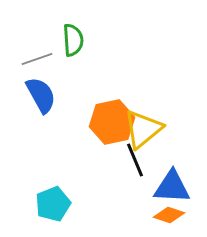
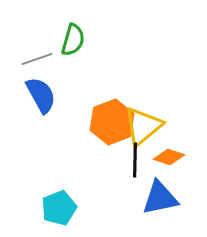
green semicircle: rotated 20 degrees clockwise
orange hexagon: rotated 9 degrees counterclockwise
yellow triangle: moved 3 px up
black line: rotated 24 degrees clockwise
blue triangle: moved 12 px left, 11 px down; rotated 15 degrees counterclockwise
cyan pentagon: moved 6 px right, 4 px down
orange diamond: moved 58 px up
